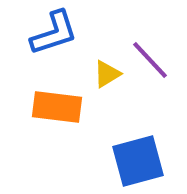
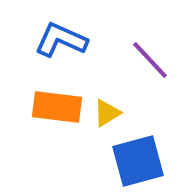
blue L-shape: moved 7 px right, 7 px down; rotated 138 degrees counterclockwise
yellow triangle: moved 39 px down
